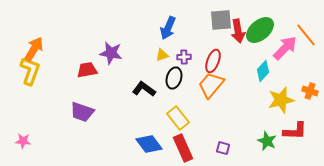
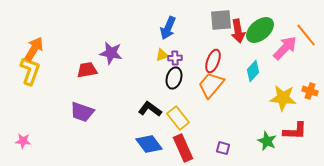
purple cross: moved 9 px left, 1 px down
cyan diamond: moved 10 px left
black L-shape: moved 6 px right, 20 px down
yellow star: moved 2 px right, 2 px up; rotated 20 degrees clockwise
